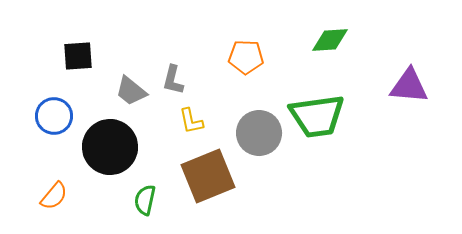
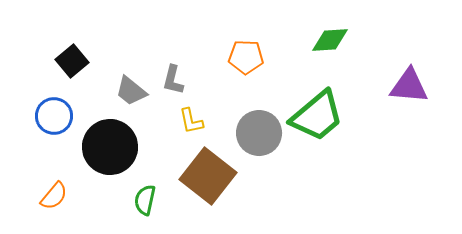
black square: moved 6 px left, 5 px down; rotated 36 degrees counterclockwise
green trapezoid: rotated 32 degrees counterclockwise
brown square: rotated 30 degrees counterclockwise
